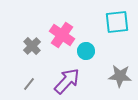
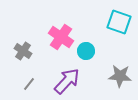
cyan square: moved 2 px right; rotated 25 degrees clockwise
pink cross: moved 1 px left, 2 px down
gray cross: moved 9 px left, 5 px down; rotated 12 degrees counterclockwise
